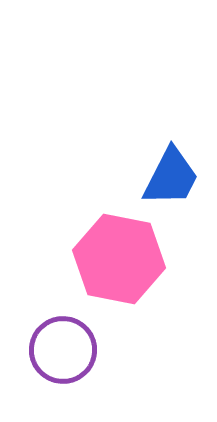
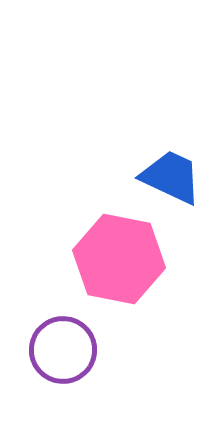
blue trapezoid: rotated 92 degrees counterclockwise
